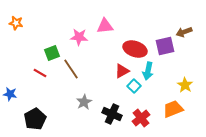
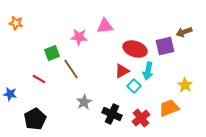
red line: moved 1 px left, 6 px down
orange trapezoid: moved 4 px left, 1 px up
